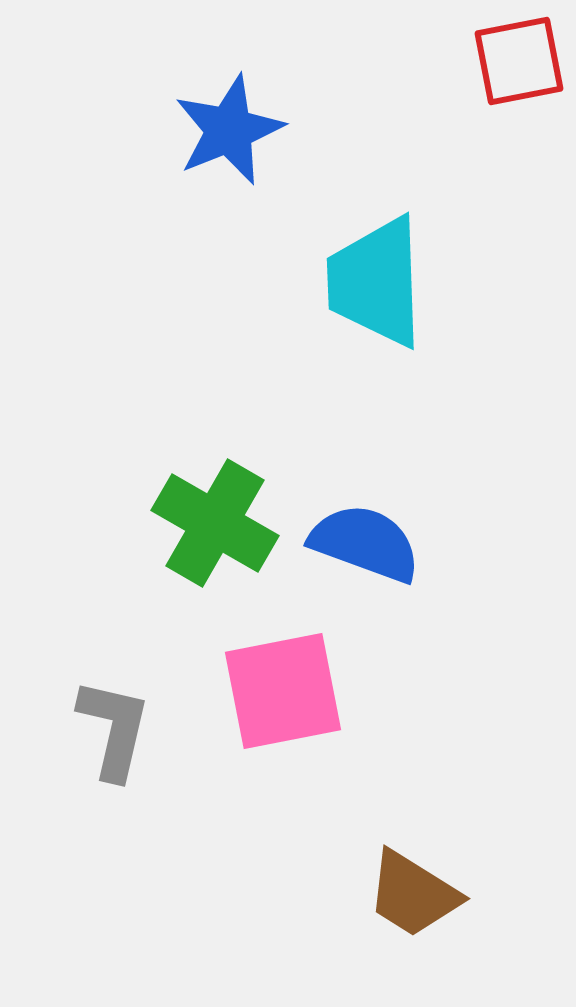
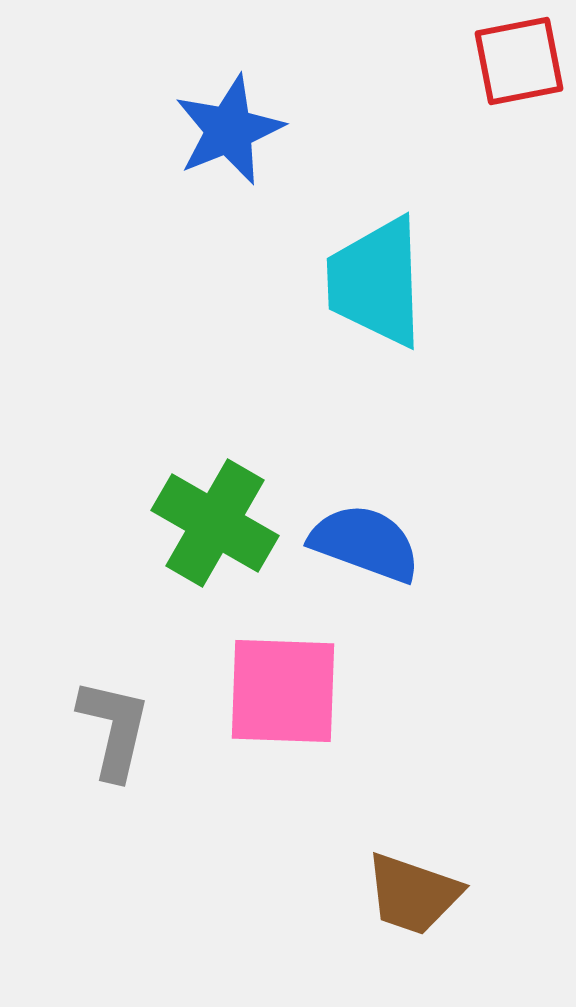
pink square: rotated 13 degrees clockwise
brown trapezoid: rotated 13 degrees counterclockwise
